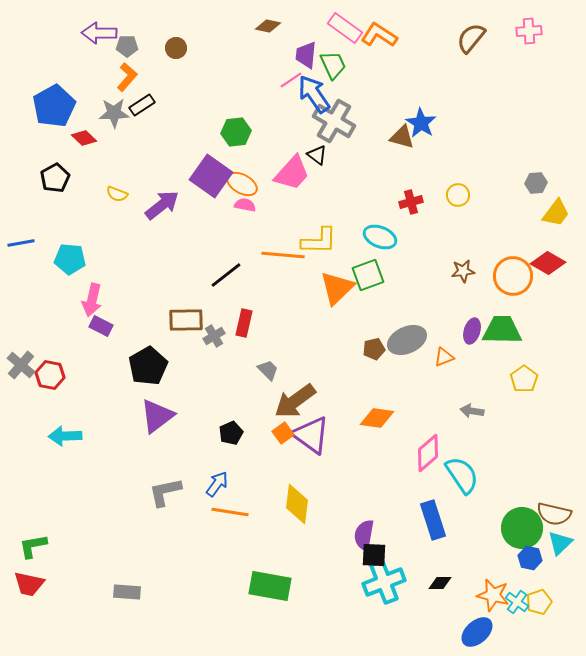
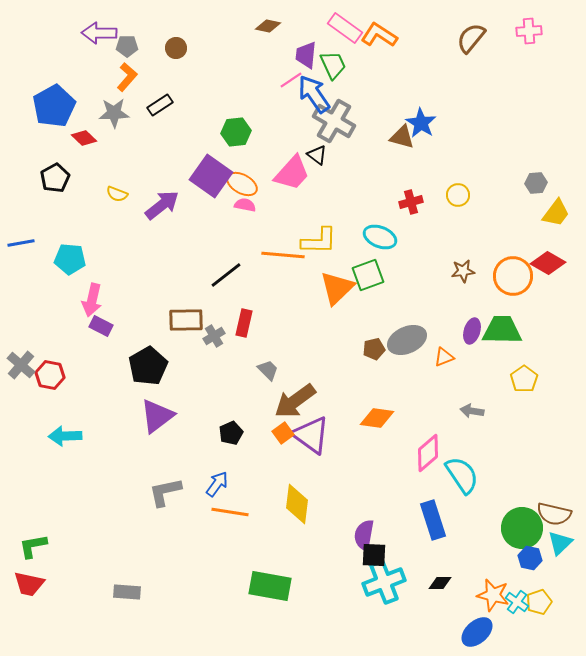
black rectangle at (142, 105): moved 18 px right
